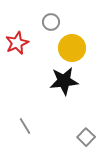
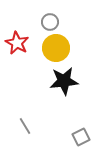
gray circle: moved 1 px left
red star: rotated 20 degrees counterclockwise
yellow circle: moved 16 px left
gray square: moved 5 px left; rotated 18 degrees clockwise
